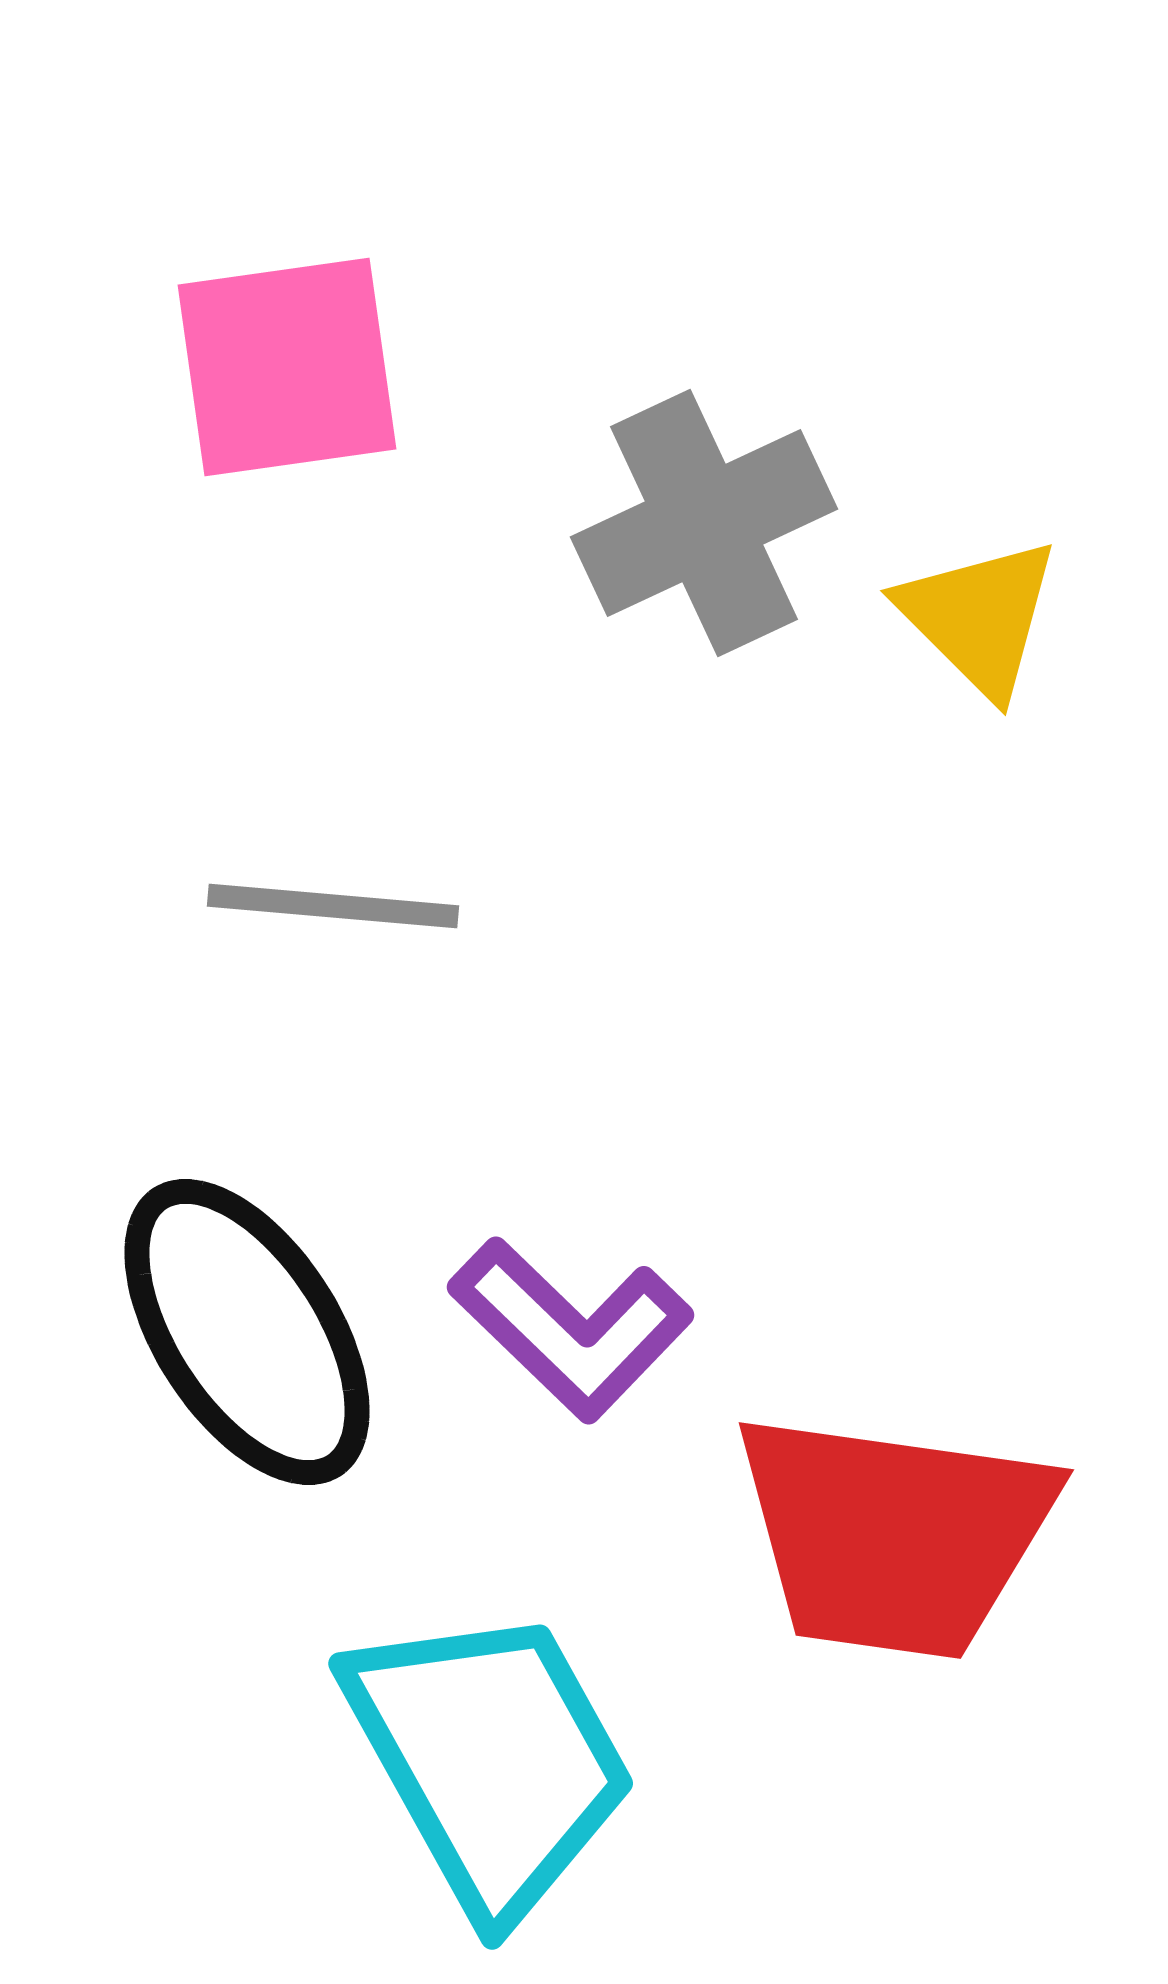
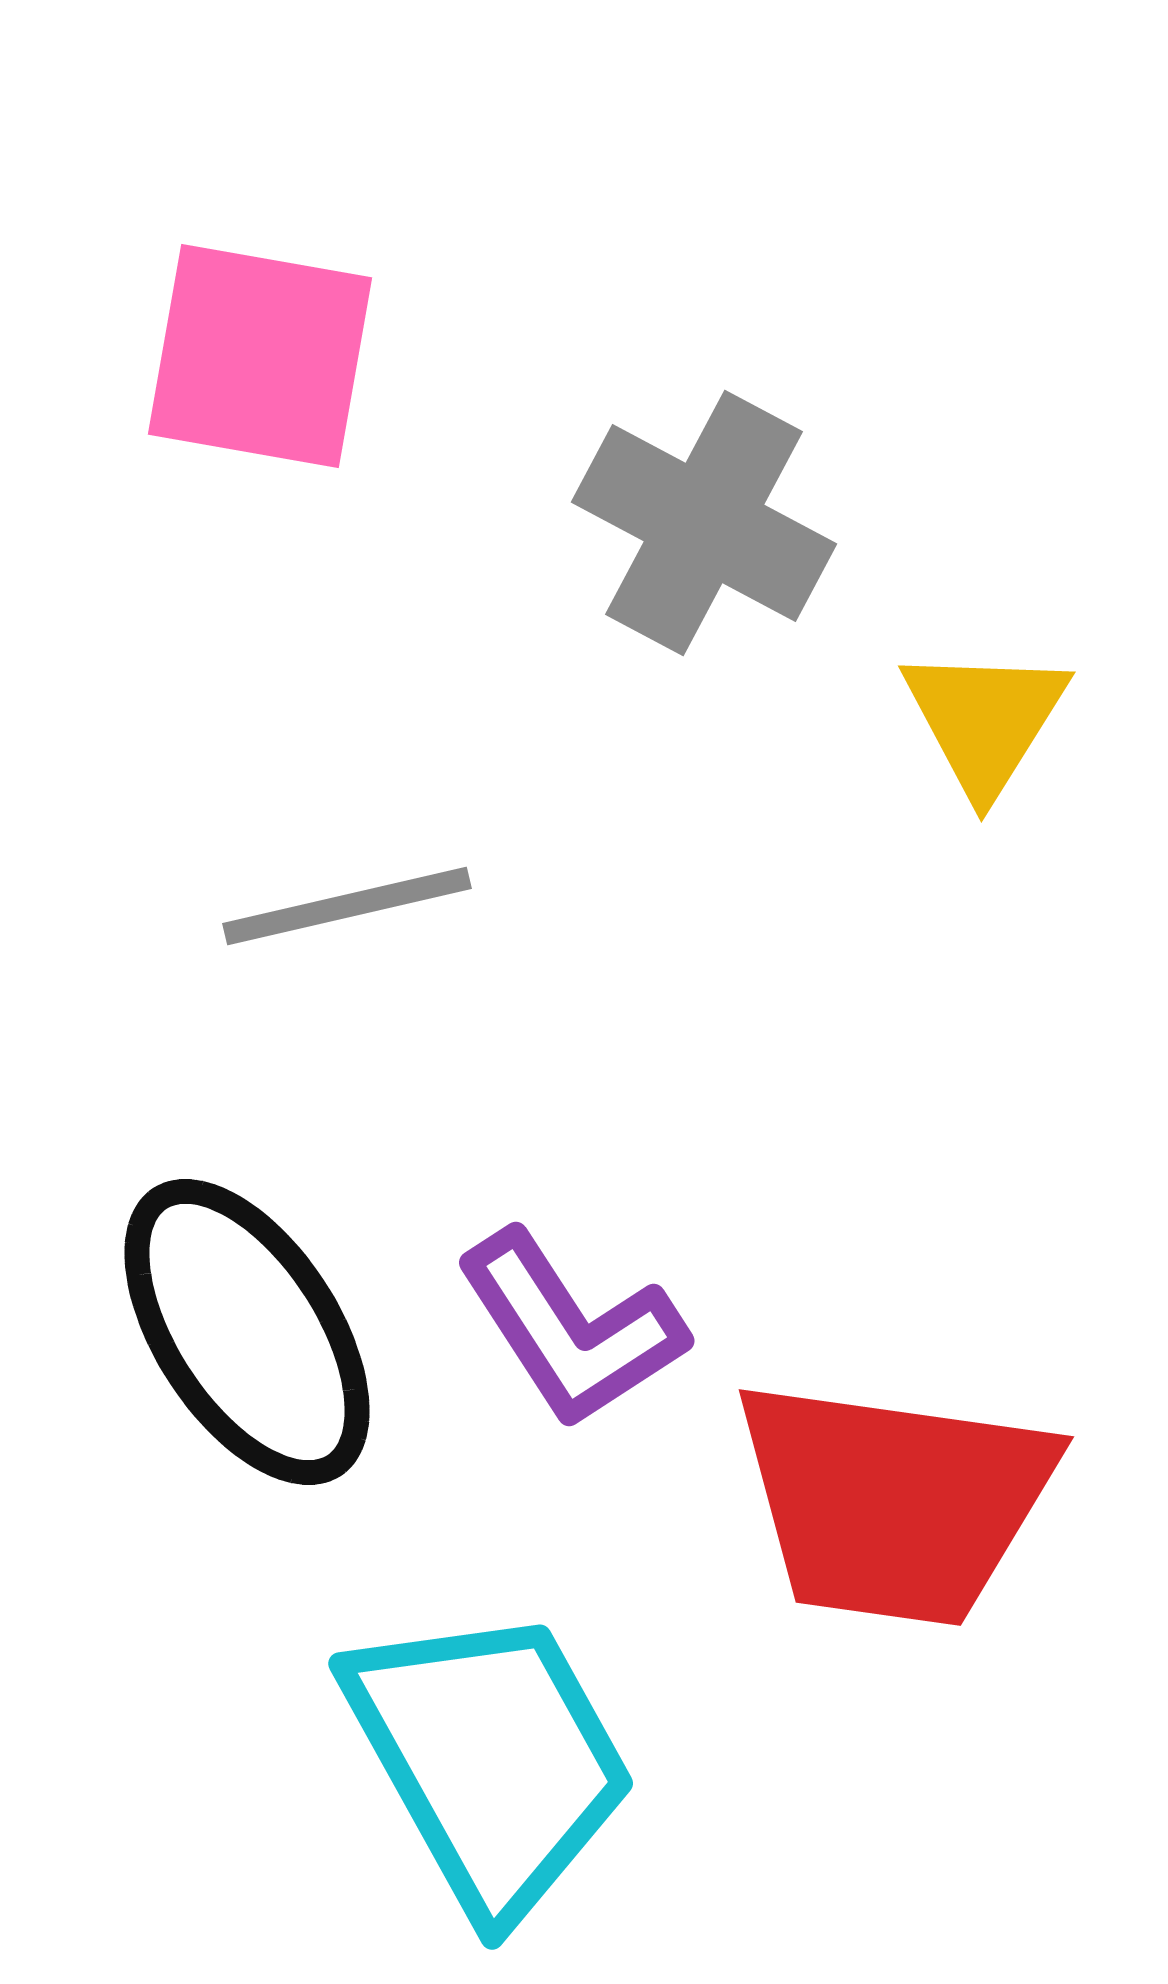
pink square: moved 27 px left, 11 px up; rotated 18 degrees clockwise
gray cross: rotated 37 degrees counterclockwise
yellow triangle: moved 6 px right, 103 px down; rotated 17 degrees clockwise
gray line: moved 14 px right; rotated 18 degrees counterclockwise
purple L-shape: rotated 13 degrees clockwise
red trapezoid: moved 33 px up
